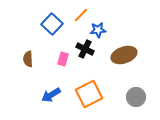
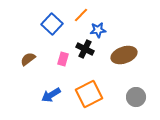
brown semicircle: rotated 56 degrees clockwise
